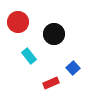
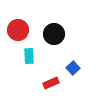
red circle: moved 8 px down
cyan rectangle: rotated 35 degrees clockwise
